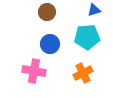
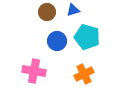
blue triangle: moved 21 px left
cyan pentagon: rotated 20 degrees clockwise
blue circle: moved 7 px right, 3 px up
orange cross: moved 1 px right, 1 px down
